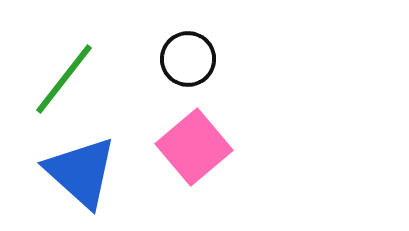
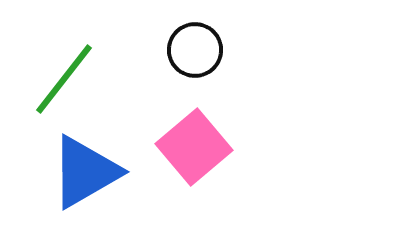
black circle: moved 7 px right, 9 px up
blue triangle: moved 4 px right; rotated 48 degrees clockwise
